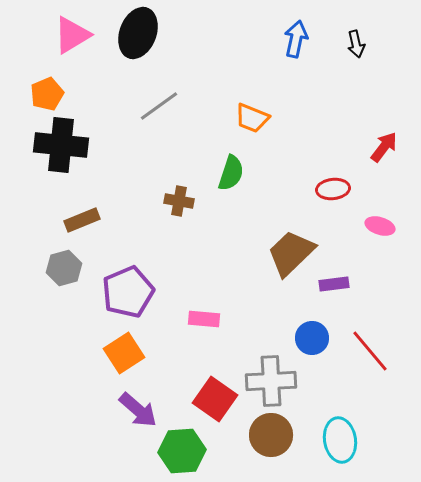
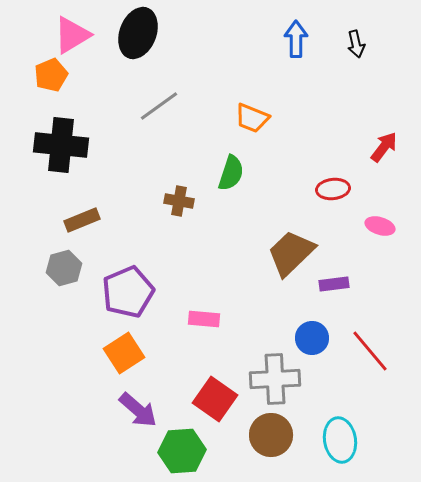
blue arrow: rotated 12 degrees counterclockwise
orange pentagon: moved 4 px right, 19 px up
gray cross: moved 4 px right, 2 px up
